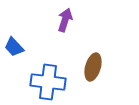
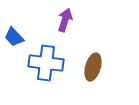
blue trapezoid: moved 10 px up
blue cross: moved 2 px left, 19 px up
